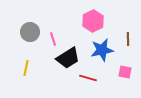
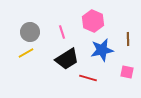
pink hexagon: rotated 10 degrees counterclockwise
pink line: moved 9 px right, 7 px up
black trapezoid: moved 1 px left, 1 px down
yellow line: moved 15 px up; rotated 49 degrees clockwise
pink square: moved 2 px right
